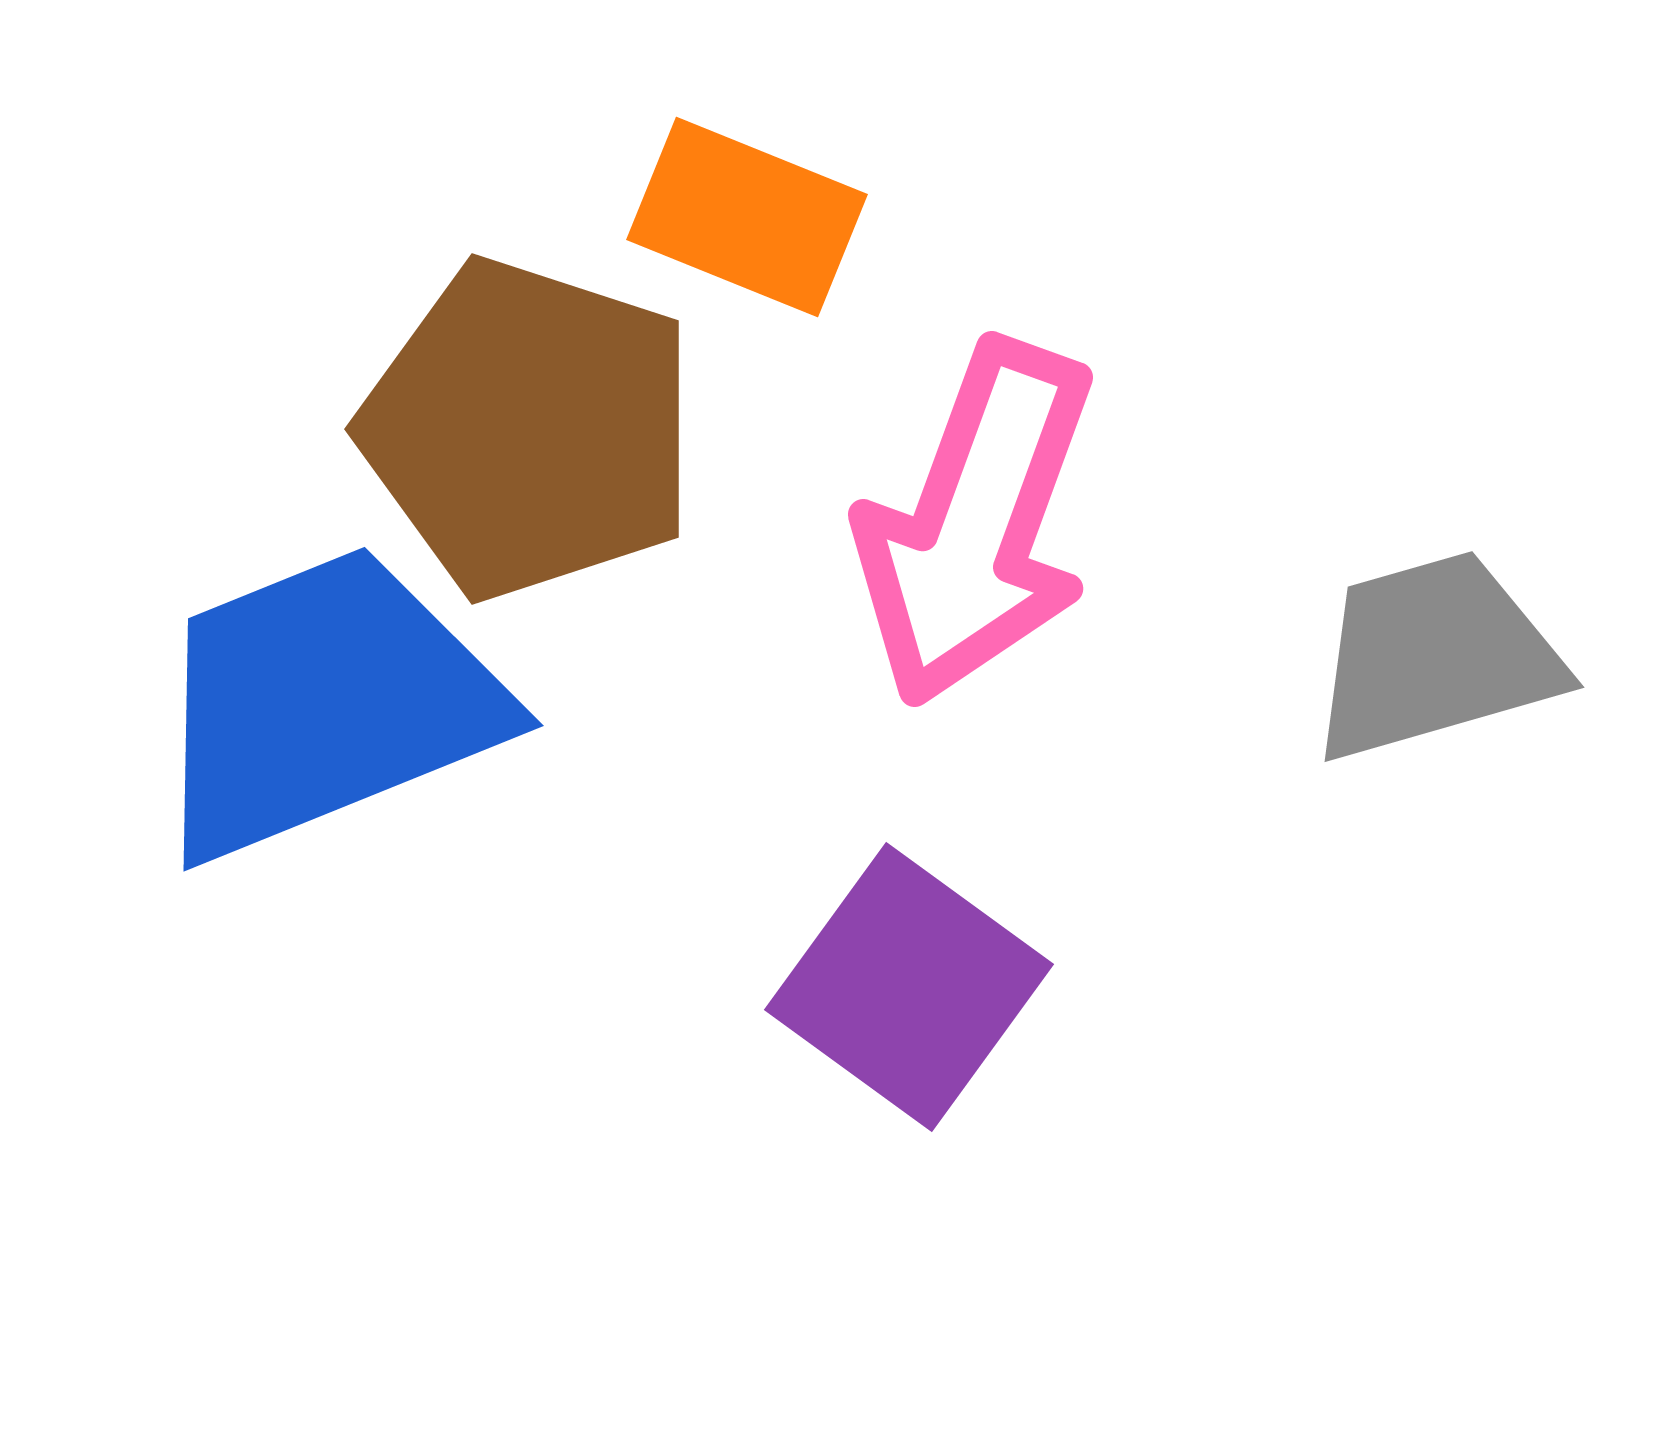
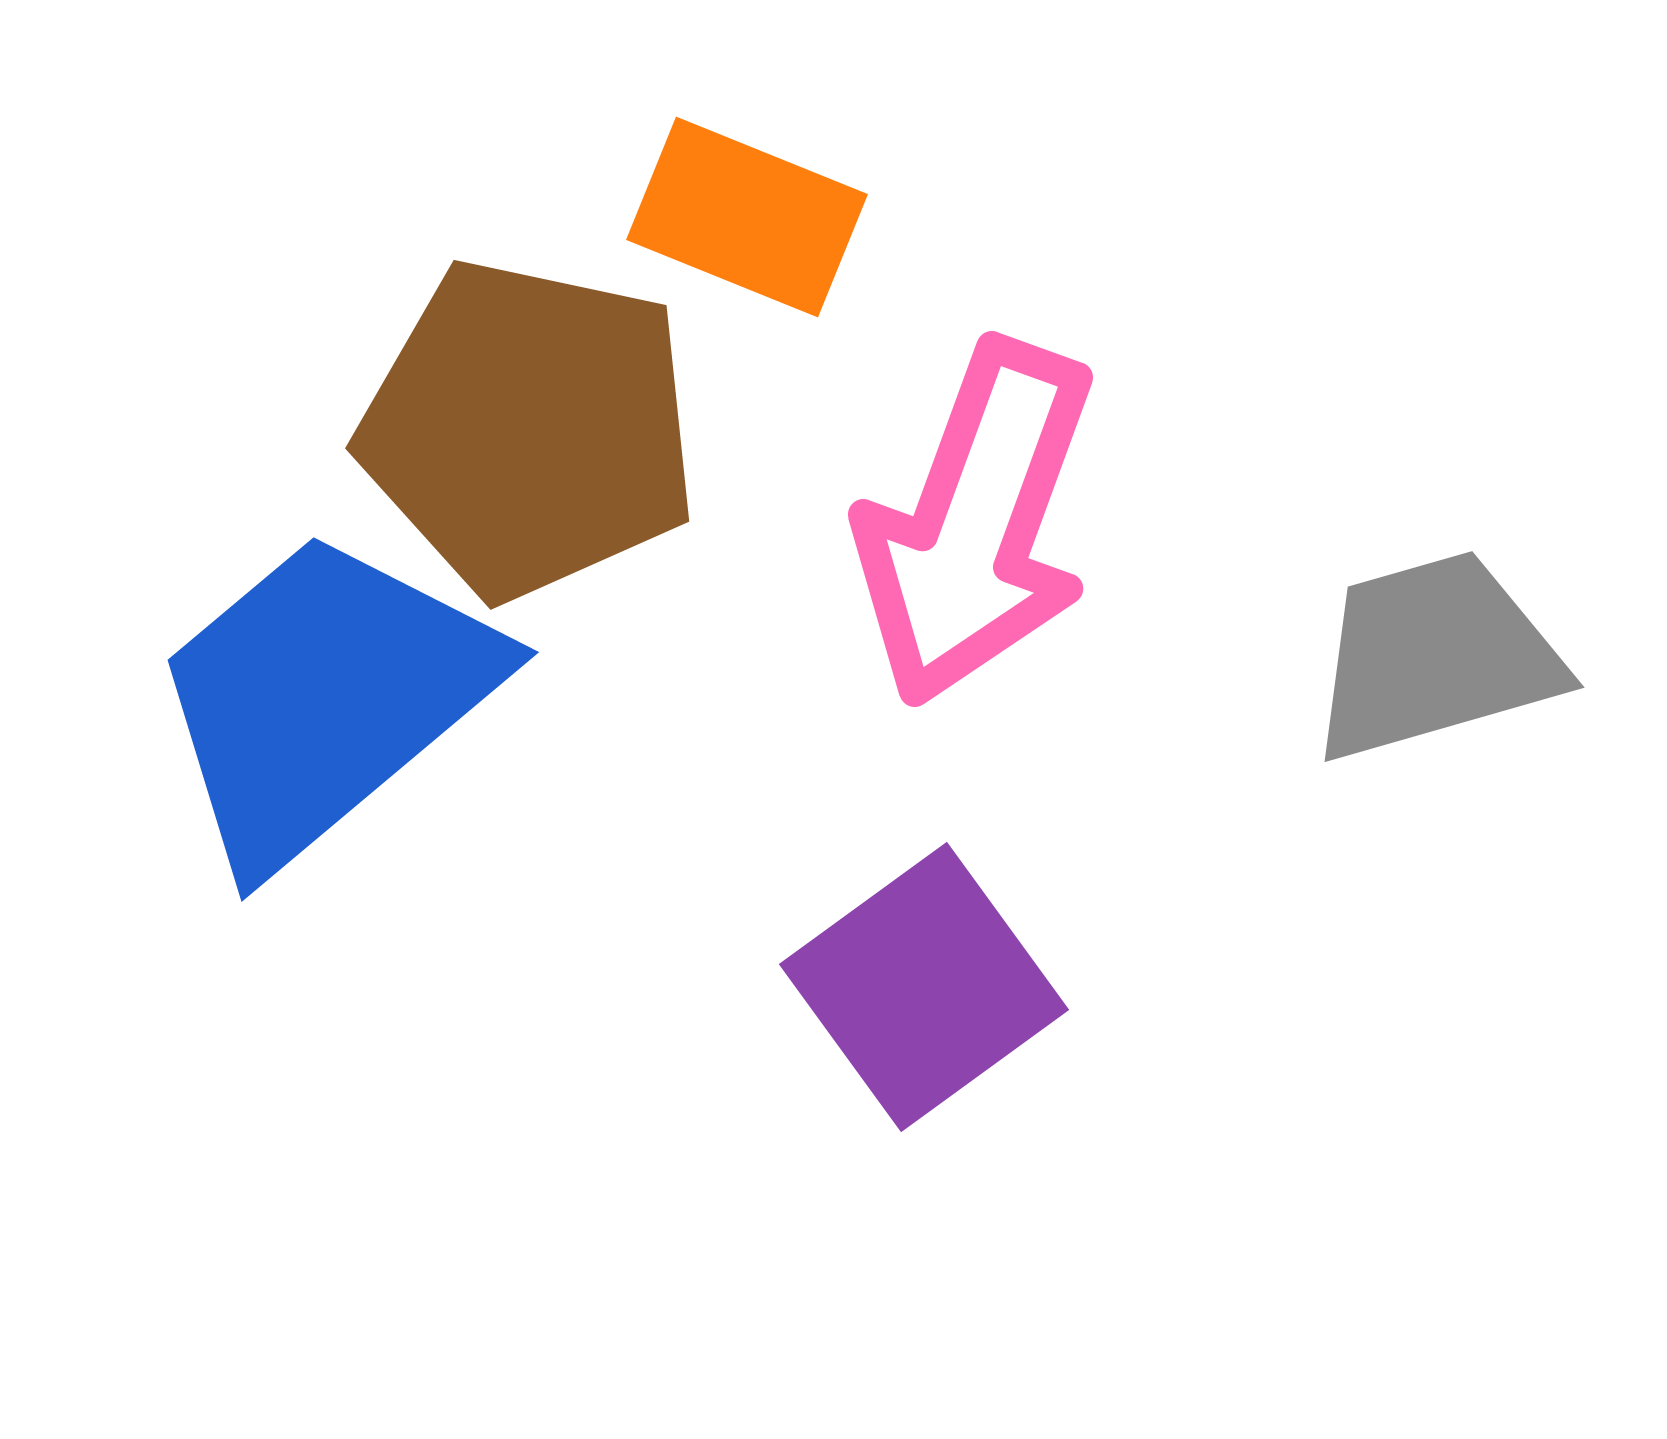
brown pentagon: rotated 6 degrees counterclockwise
blue trapezoid: moved 1 px left, 5 px up; rotated 18 degrees counterclockwise
purple square: moved 15 px right; rotated 18 degrees clockwise
